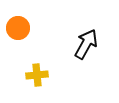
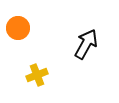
yellow cross: rotated 15 degrees counterclockwise
